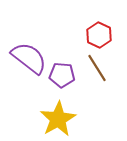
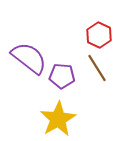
purple pentagon: moved 1 px down
